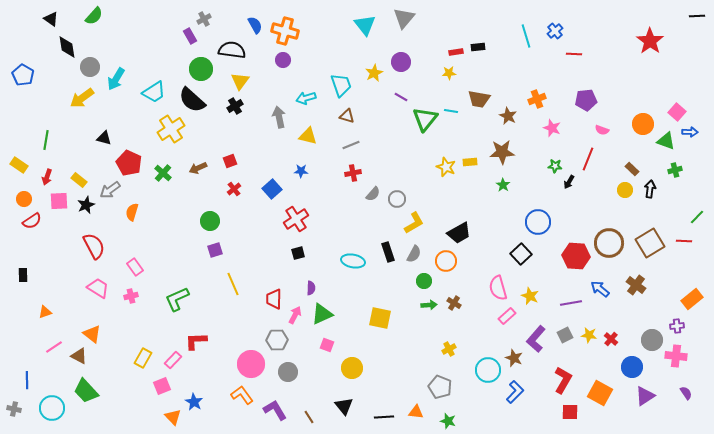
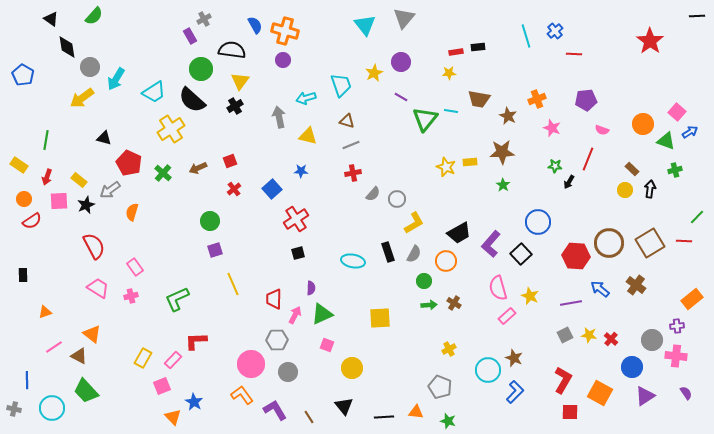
brown triangle at (347, 116): moved 5 px down
blue arrow at (690, 132): rotated 35 degrees counterclockwise
yellow square at (380, 318): rotated 15 degrees counterclockwise
purple L-shape at (536, 339): moved 45 px left, 95 px up
